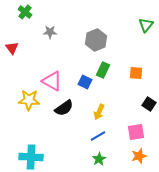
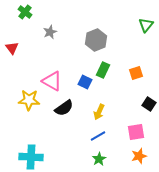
gray star: rotated 24 degrees counterclockwise
orange square: rotated 24 degrees counterclockwise
